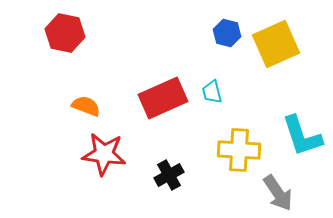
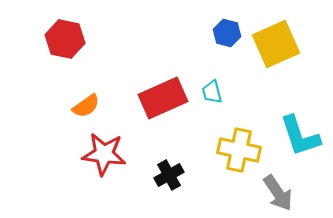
red hexagon: moved 6 px down
orange semicircle: rotated 124 degrees clockwise
cyan L-shape: moved 2 px left
yellow cross: rotated 9 degrees clockwise
